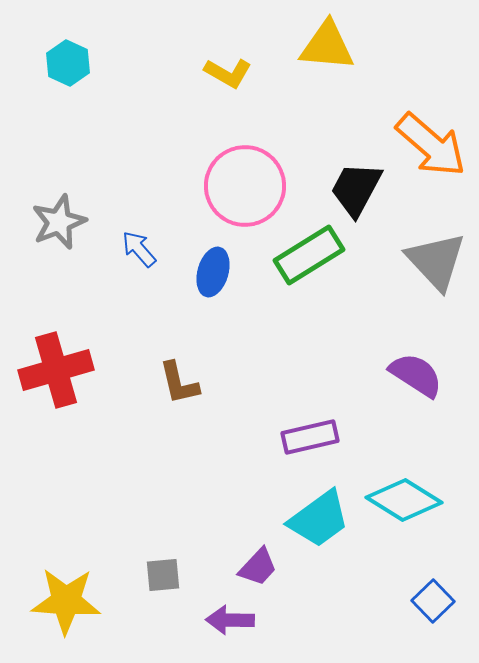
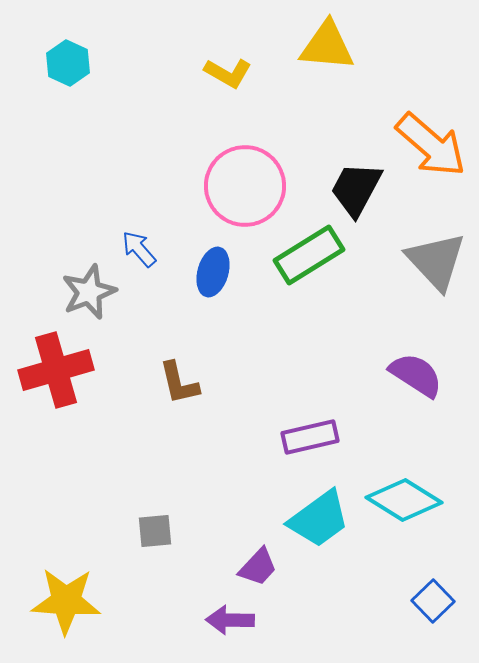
gray star: moved 30 px right, 70 px down
gray square: moved 8 px left, 44 px up
